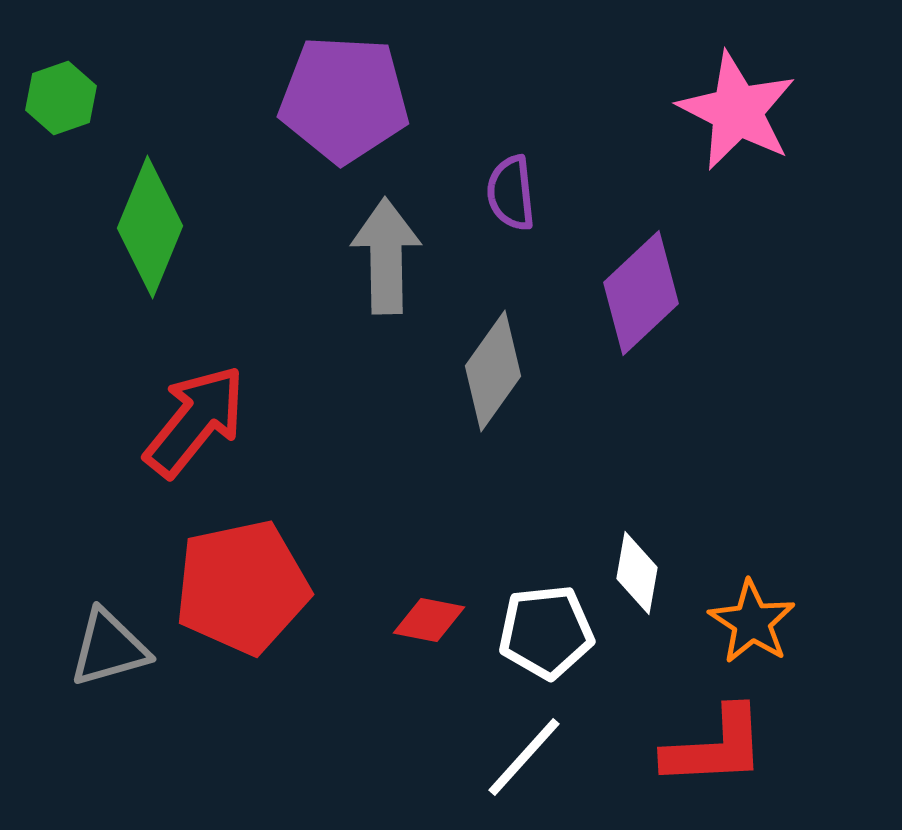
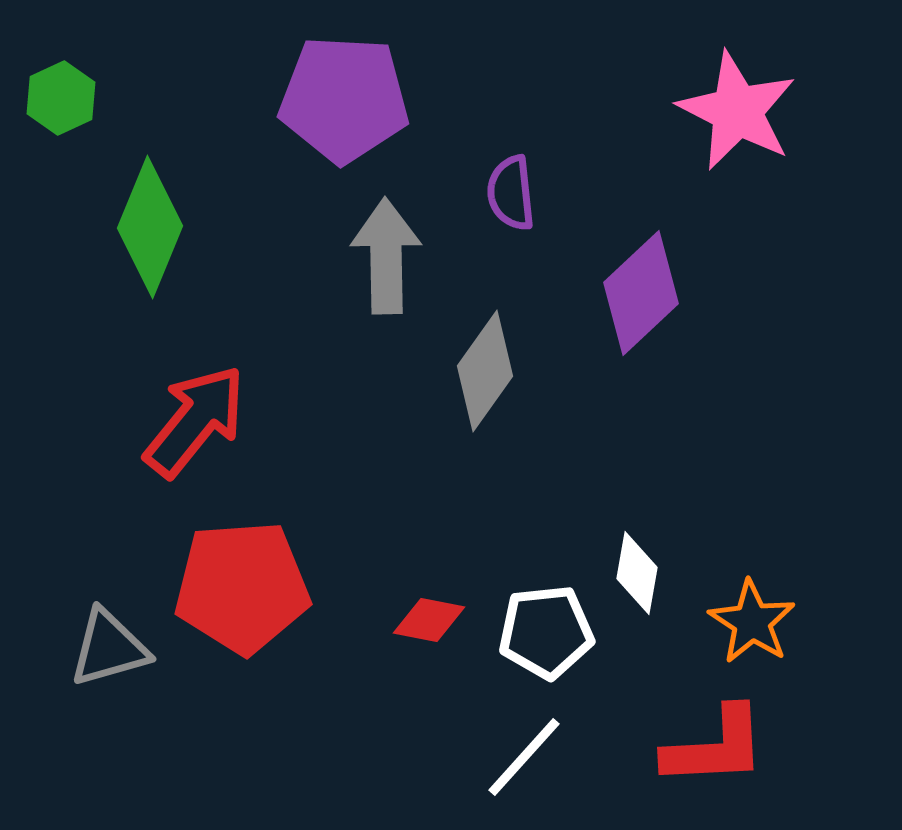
green hexagon: rotated 6 degrees counterclockwise
gray diamond: moved 8 px left
red pentagon: rotated 8 degrees clockwise
